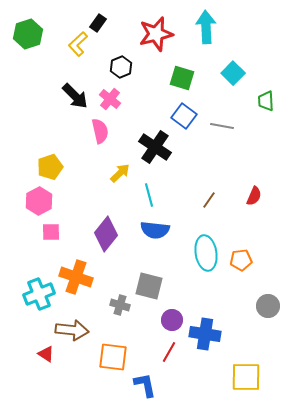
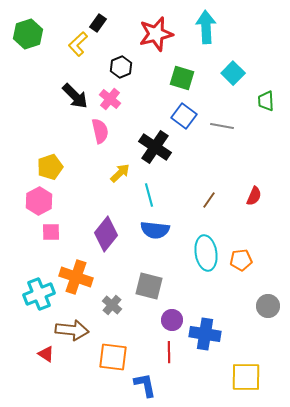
gray cross: moved 8 px left; rotated 24 degrees clockwise
red line: rotated 30 degrees counterclockwise
